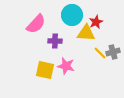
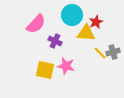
purple cross: rotated 24 degrees clockwise
